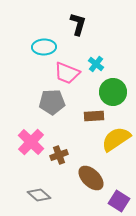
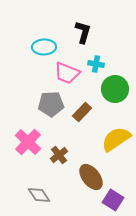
black L-shape: moved 5 px right, 8 px down
cyan cross: rotated 28 degrees counterclockwise
green circle: moved 2 px right, 3 px up
gray pentagon: moved 1 px left, 2 px down
brown rectangle: moved 12 px left, 4 px up; rotated 42 degrees counterclockwise
pink cross: moved 3 px left
brown cross: rotated 18 degrees counterclockwise
brown ellipse: moved 1 px up; rotated 8 degrees clockwise
gray diamond: rotated 15 degrees clockwise
purple square: moved 6 px left, 1 px up
